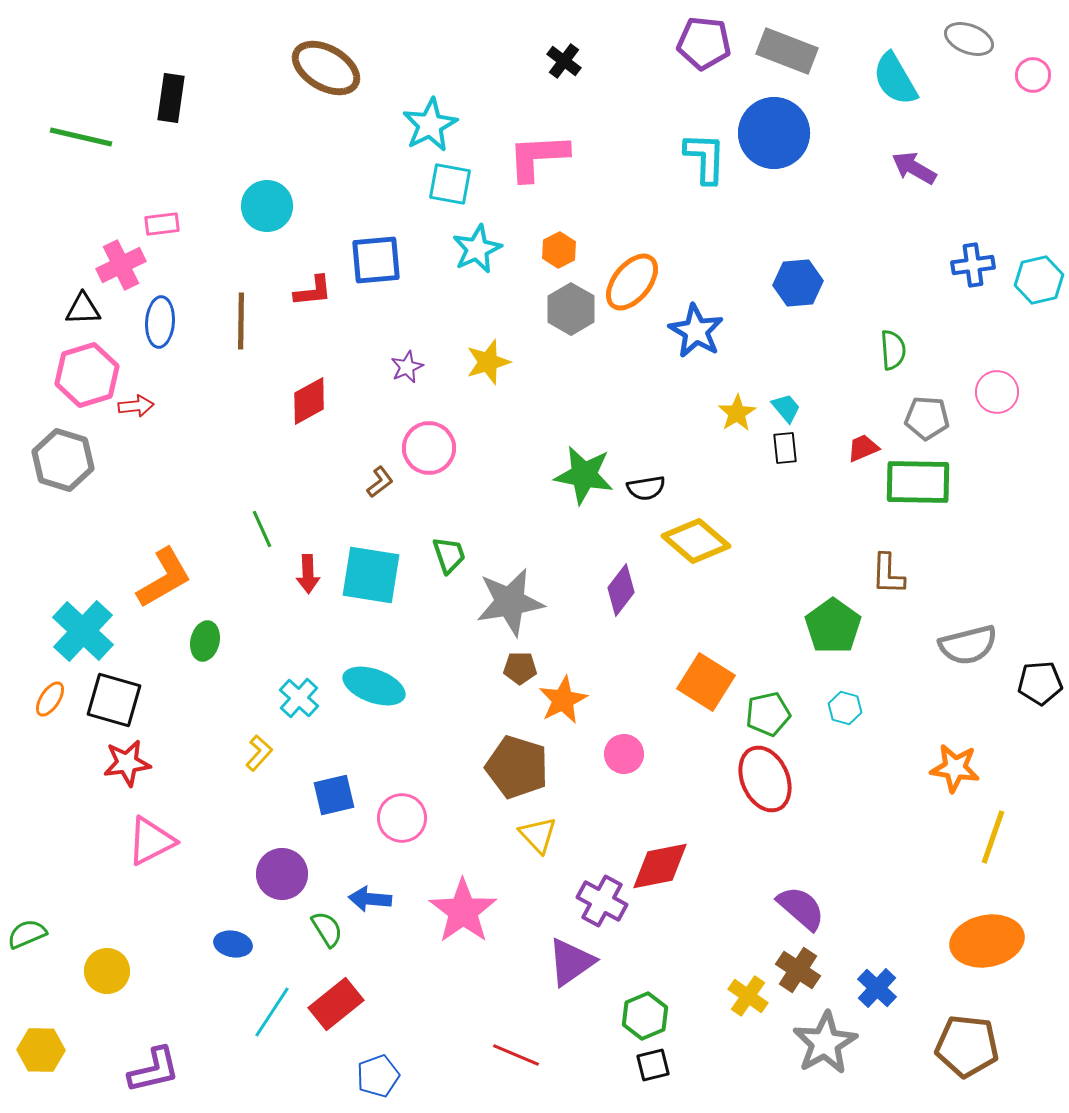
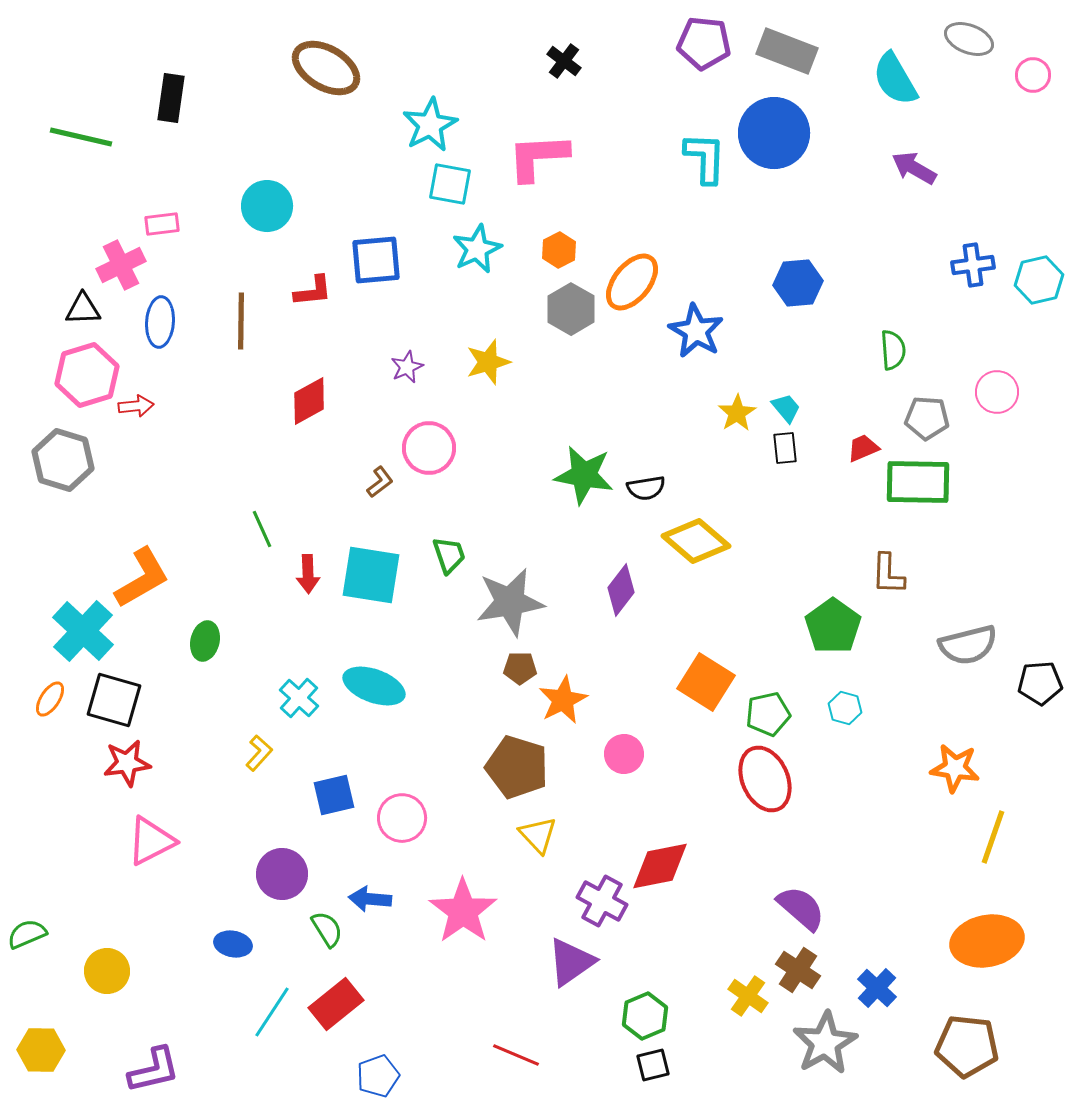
orange L-shape at (164, 578): moved 22 px left
